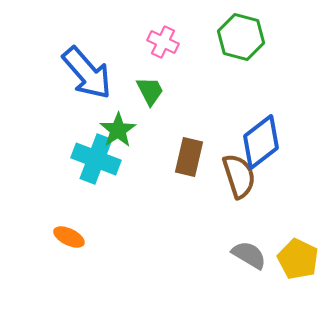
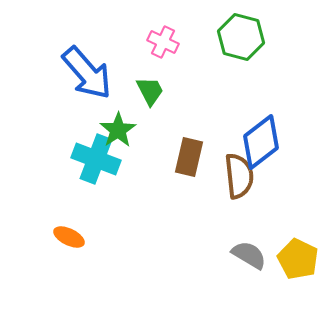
brown semicircle: rotated 12 degrees clockwise
